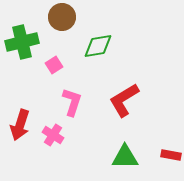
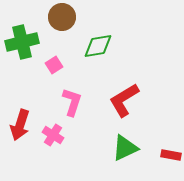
green triangle: moved 9 px up; rotated 24 degrees counterclockwise
